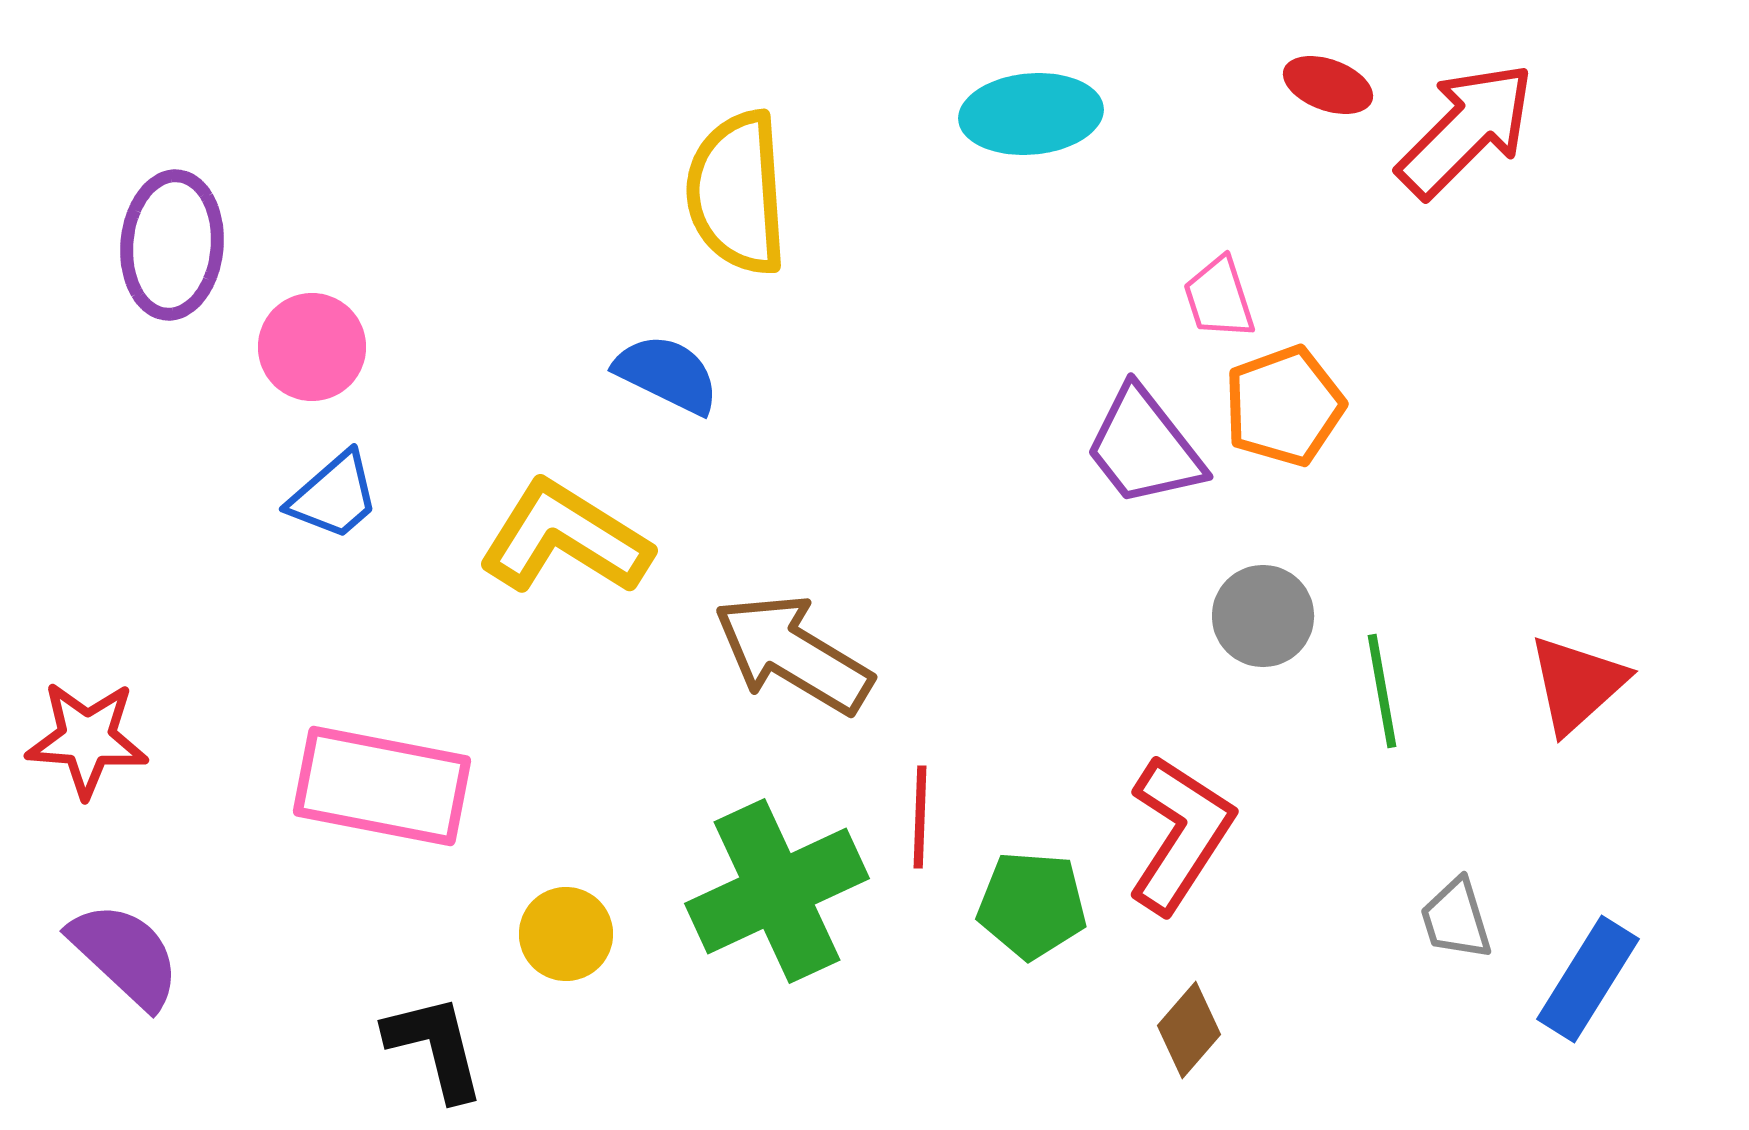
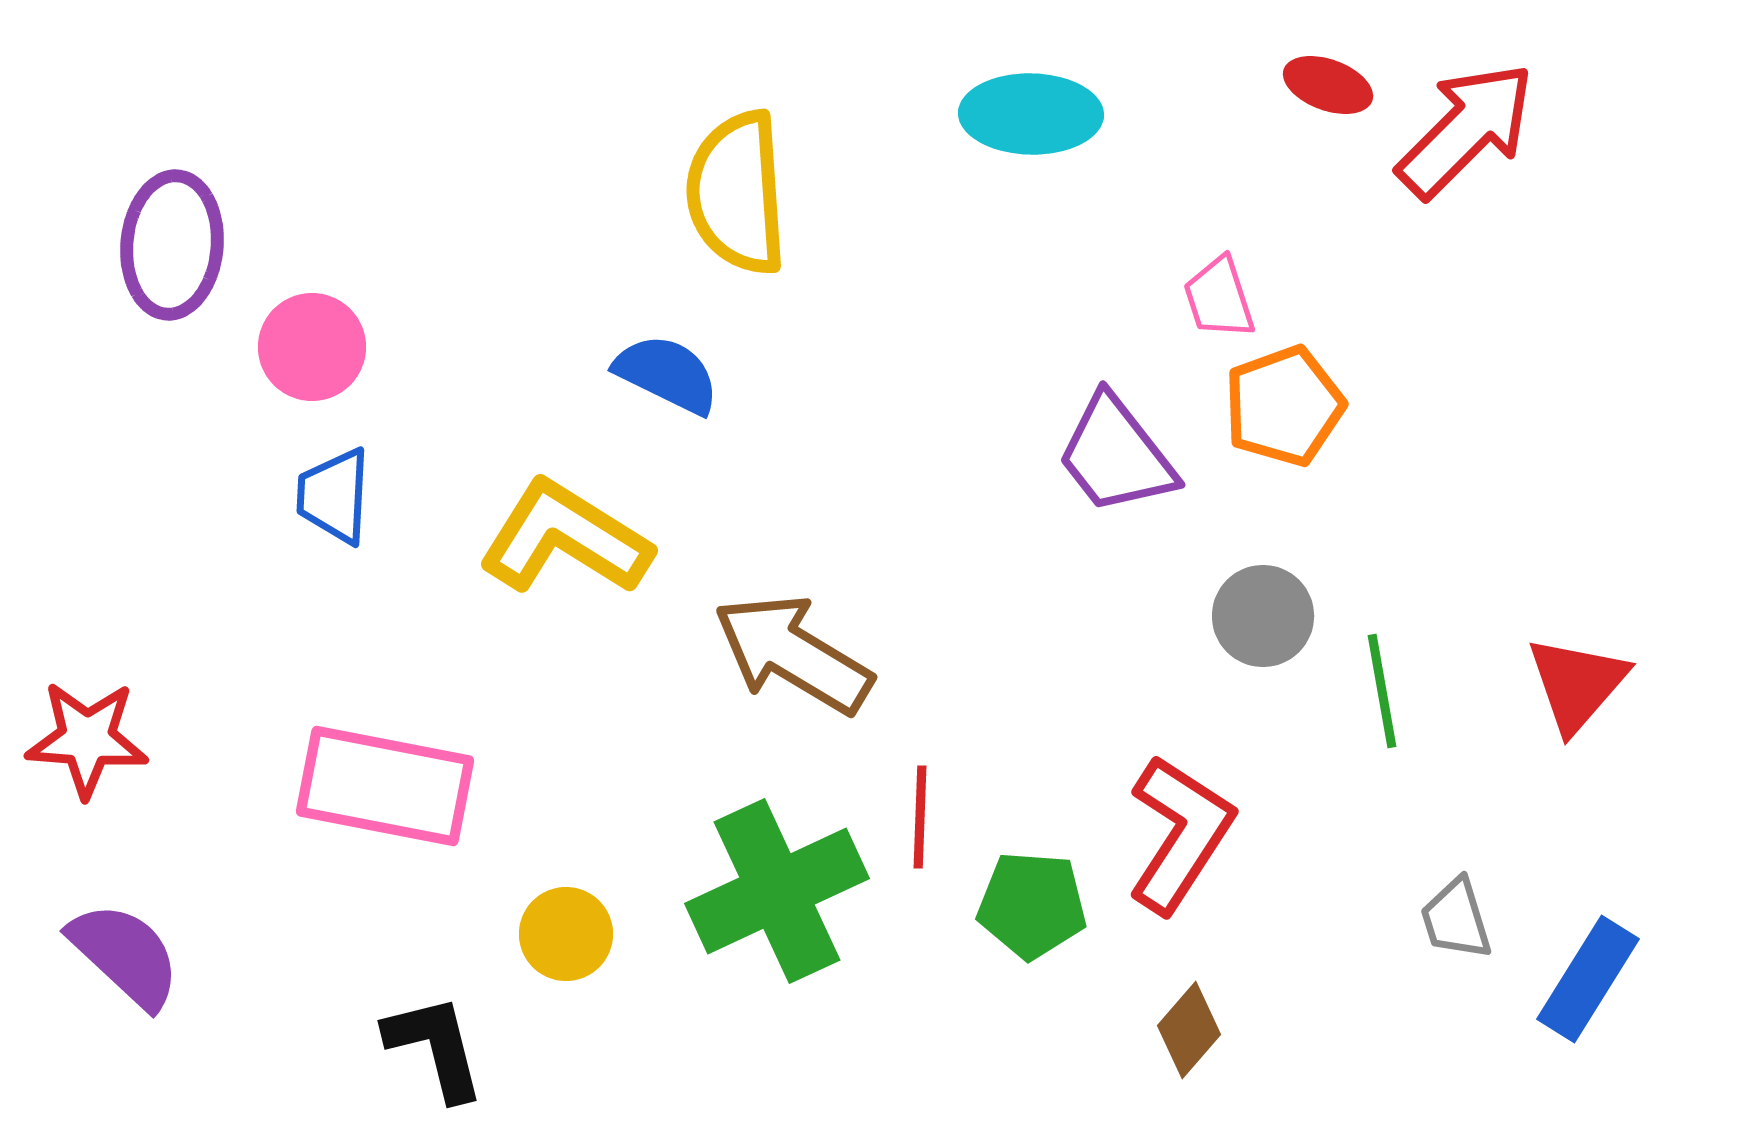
cyan ellipse: rotated 6 degrees clockwise
purple trapezoid: moved 28 px left, 8 px down
blue trapezoid: rotated 134 degrees clockwise
red triangle: rotated 7 degrees counterclockwise
pink rectangle: moved 3 px right
